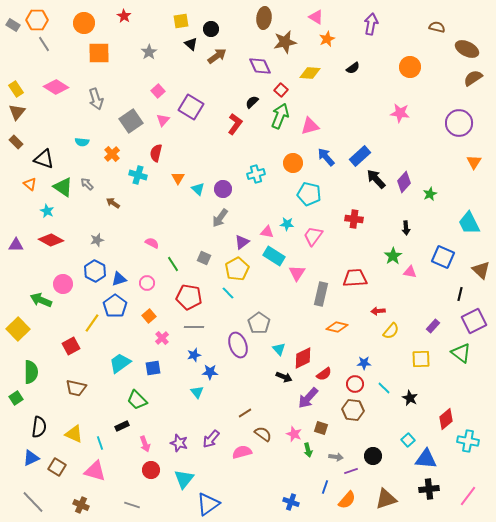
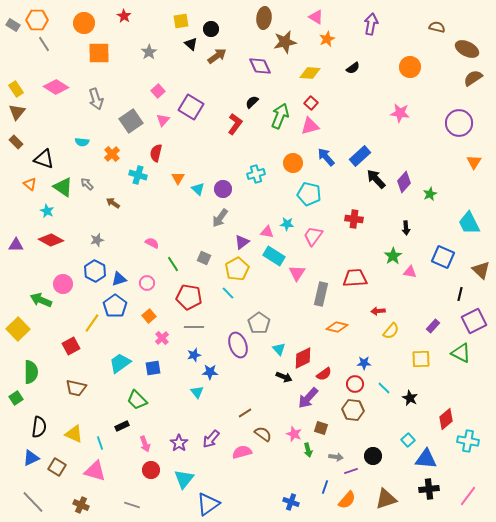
red square at (281, 90): moved 30 px right, 13 px down
green triangle at (461, 353): rotated 10 degrees counterclockwise
purple star at (179, 443): rotated 18 degrees clockwise
